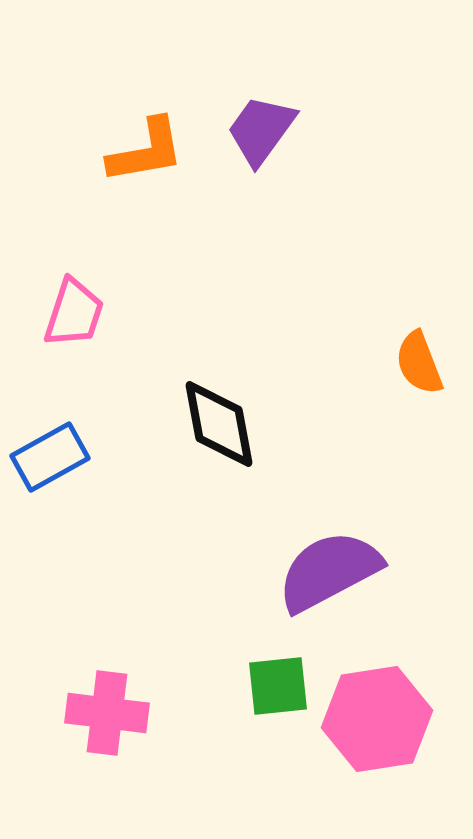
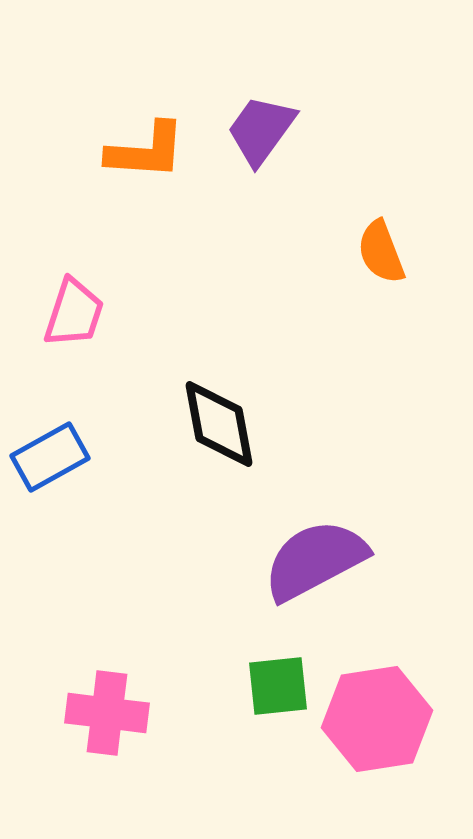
orange L-shape: rotated 14 degrees clockwise
orange semicircle: moved 38 px left, 111 px up
purple semicircle: moved 14 px left, 11 px up
